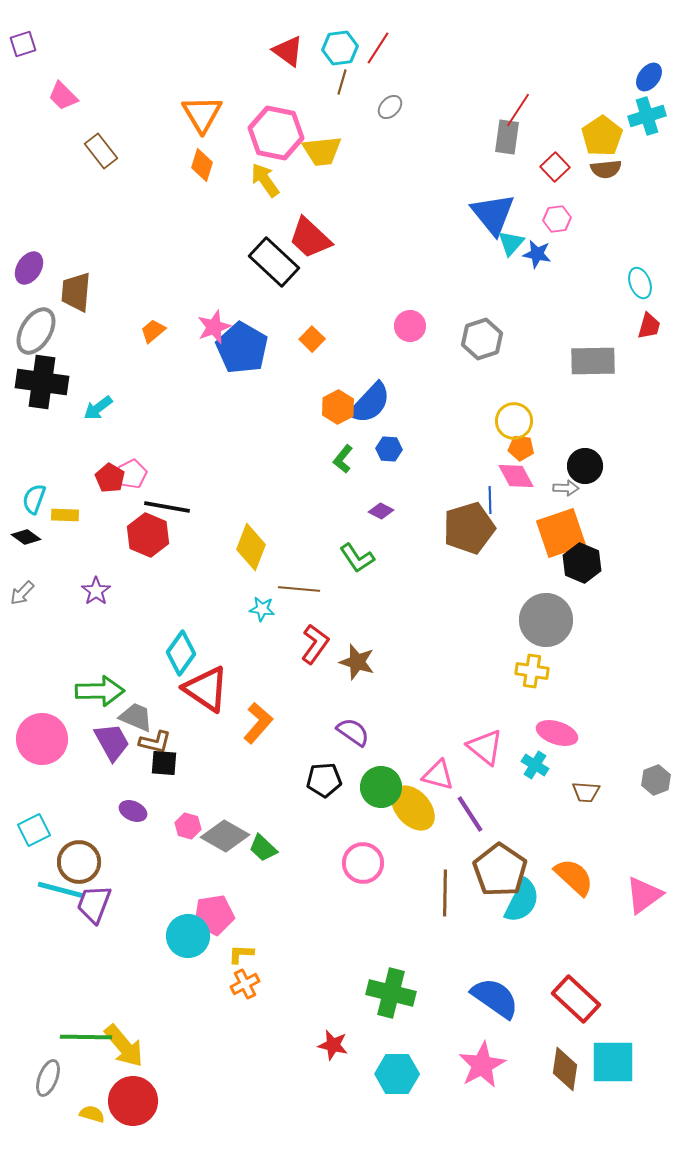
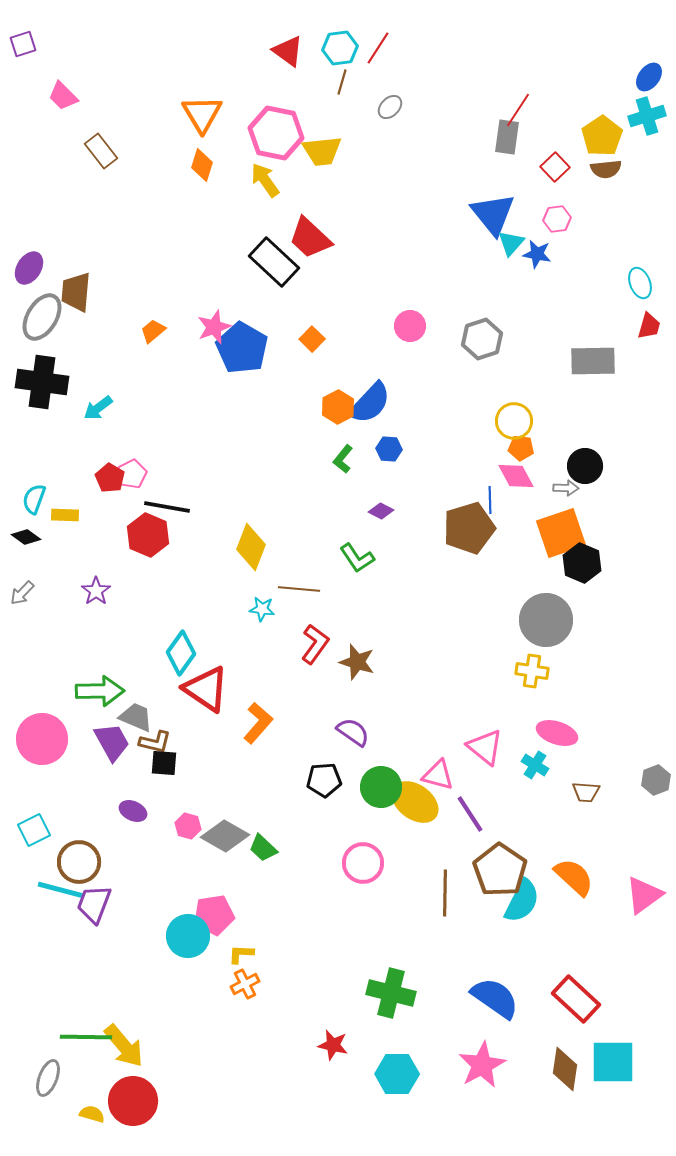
gray ellipse at (36, 331): moved 6 px right, 14 px up
yellow ellipse at (413, 808): moved 2 px right, 6 px up; rotated 12 degrees counterclockwise
